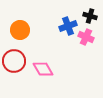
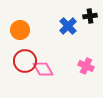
black cross: rotated 24 degrees counterclockwise
blue cross: rotated 24 degrees counterclockwise
pink cross: moved 29 px down
red circle: moved 11 px right
